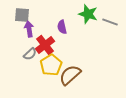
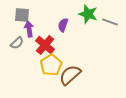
purple semicircle: moved 1 px right, 2 px up; rotated 32 degrees clockwise
red cross: rotated 12 degrees counterclockwise
gray semicircle: moved 13 px left, 11 px up
